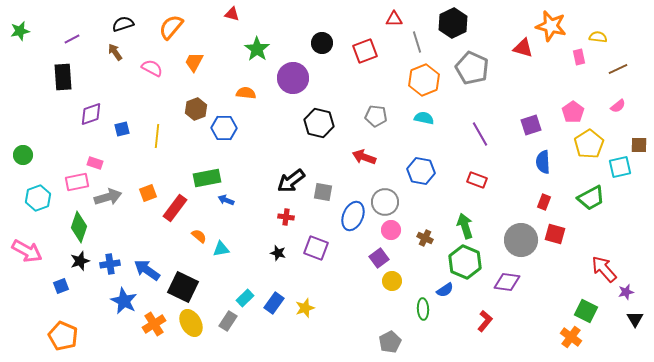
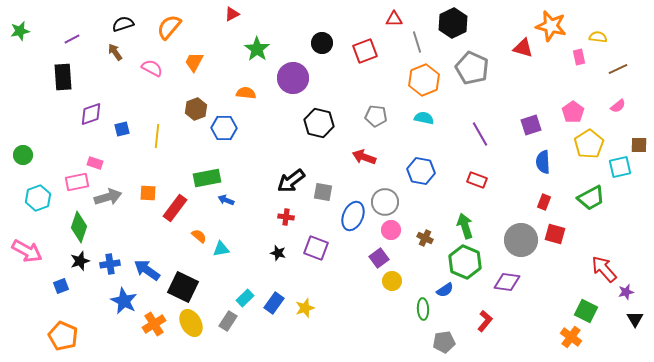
red triangle at (232, 14): rotated 42 degrees counterclockwise
orange semicircle at (171, 27): moved 2 px left
orange square at (148, 193): rotated 24 degrees clockwise
gray pentagon at (390, 342): moved 54 px right; rotated 20 degrees clockwise
